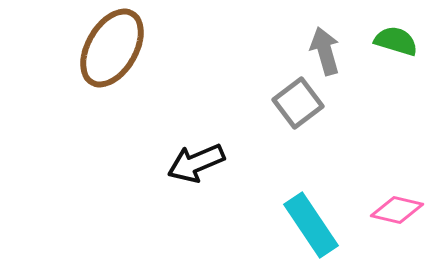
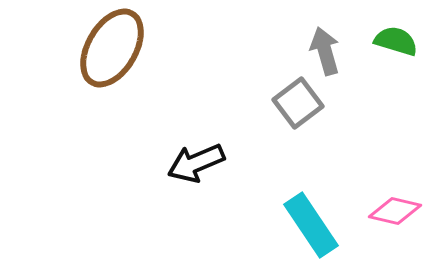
pink diamond: moved 2 px left, 1 px down
